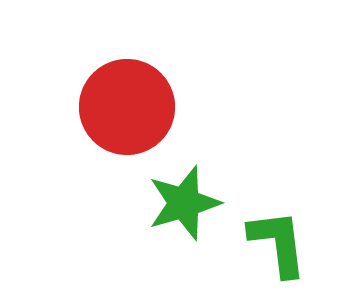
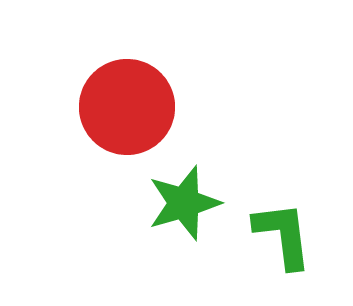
green L-shape: moved 5 px right, 8 px up
